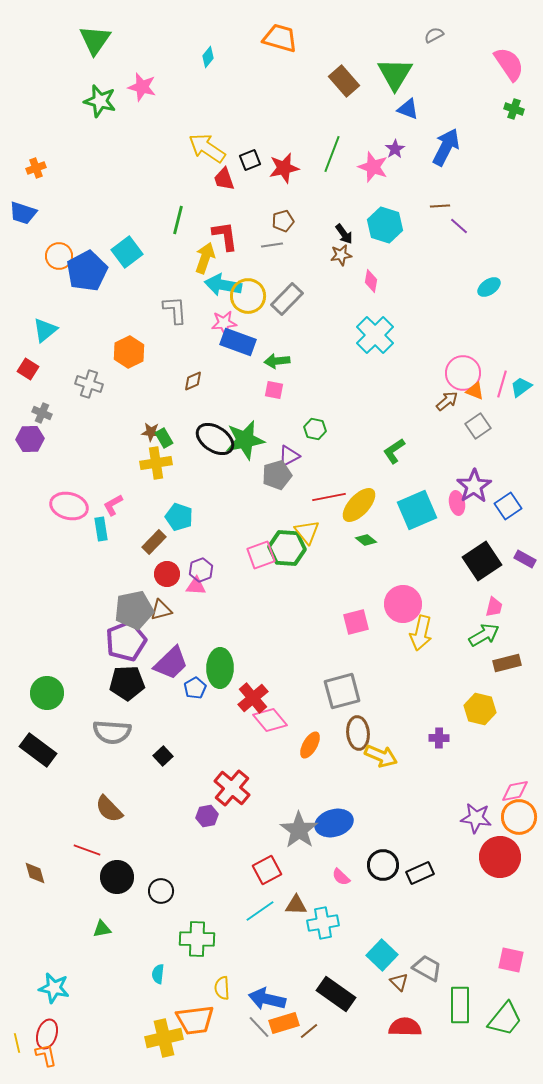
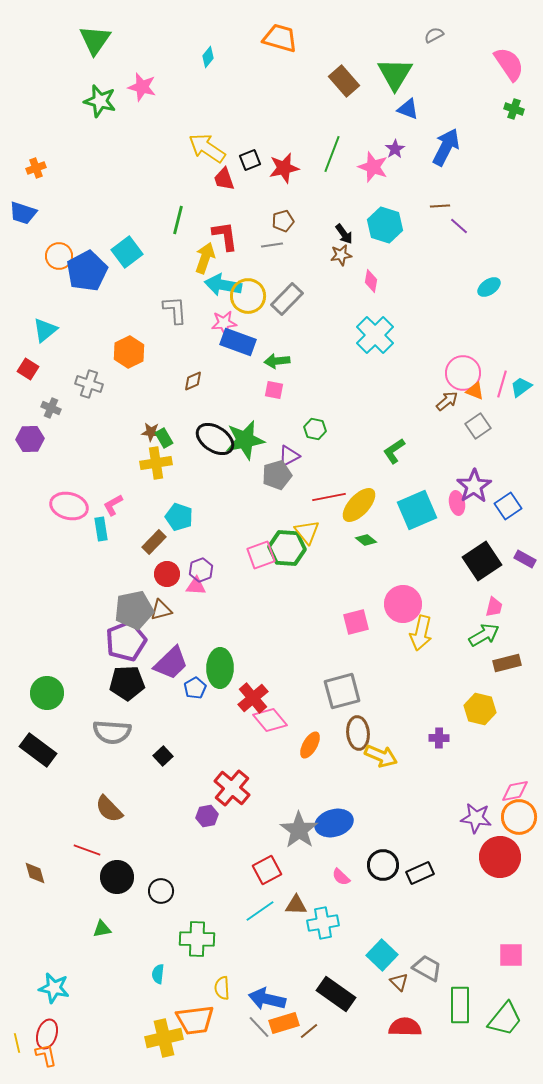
gray cross at (42, 413): moved 9 px right, 5 px up
pink square at (511, 960): moved 5 px up; rotated 12 degrees counterclockwise
